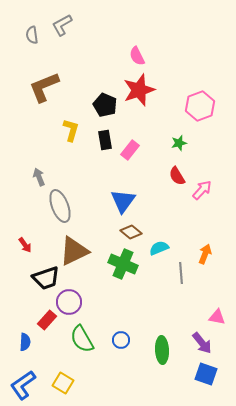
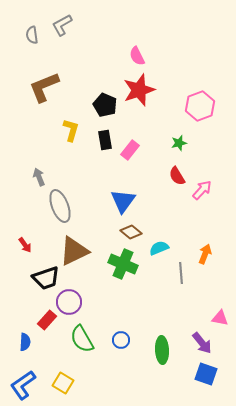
pink triangle: moved 3 px right, 1 px down
